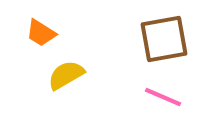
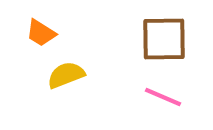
brown square: rotated 9 degrees clockwise
yellow semicircle: rotated 9 degrees clockwise
